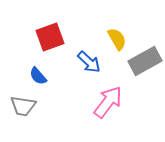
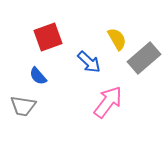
red square: moved 2 px left
gray rectangle: moved 1 px left, 3 px up; rotated 12 degrees counterclockwise
